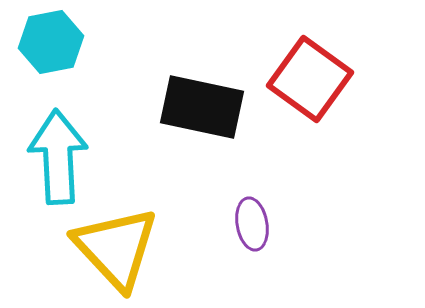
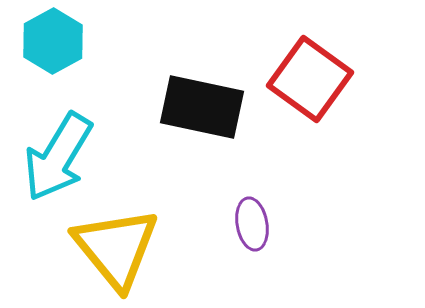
cyan hexagon: moved 2 px right, 1 px up; rotated 18 degrees counterclockwise
cyan arrow: rotated 146 degrees counterclockwise
yellow triangle: rotated 4 degrees clockwise
